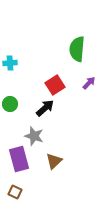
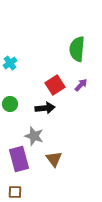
cyan cross: rotated 32 degrees counterclockwise
purple arrow: moved 8 px left, 2 px down
black arrow: rotated 36 degrees clockwise
brown triangle: moved 2 px up; rotated 24 degrees counterclockwise
brown square: rotated 24 degrees counterclockwise
